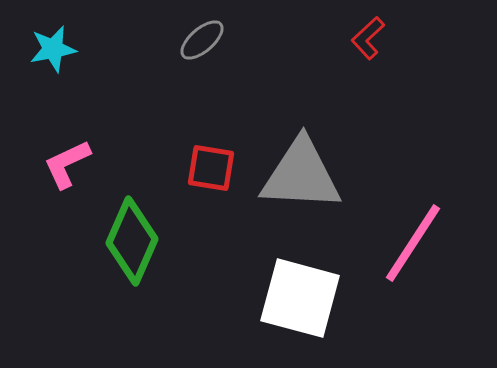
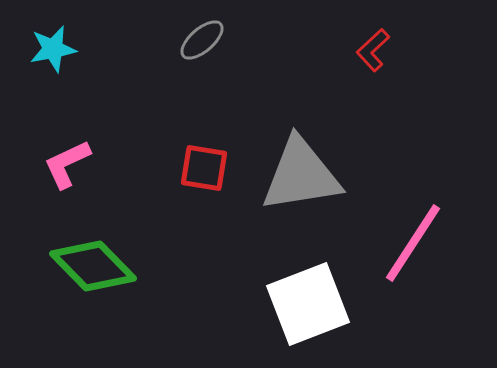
red L-shape: moved 5 px right, 12 px down
red square: moved 7 px left
gray triangle: rotated 12 degrees counterclockwise
green diamond: moved 39 px left, 25 px down; rotated 68 degrees counterclockwise
white square: moved 8 px right, 6 px down; rotated 36 degrees counterclockwise
